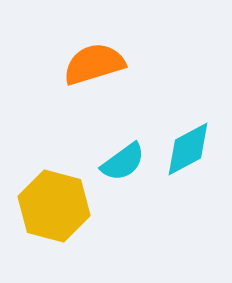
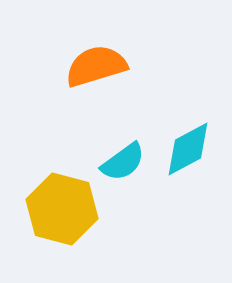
orange semicircle: moved 2 px right, 2 px down
yellow hexagon: moved 8 px right, 3 px down
